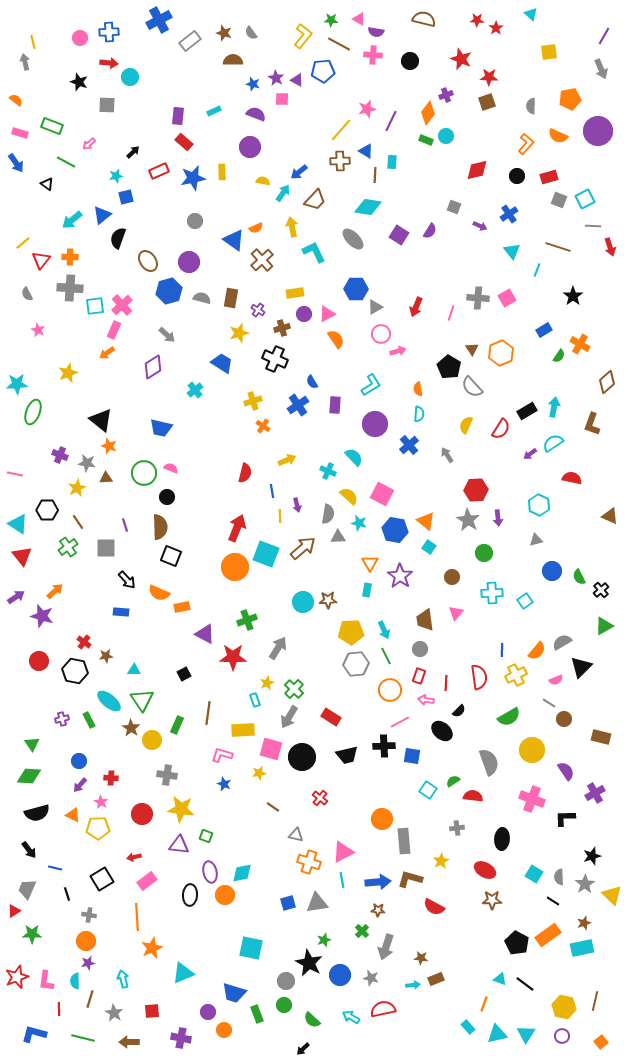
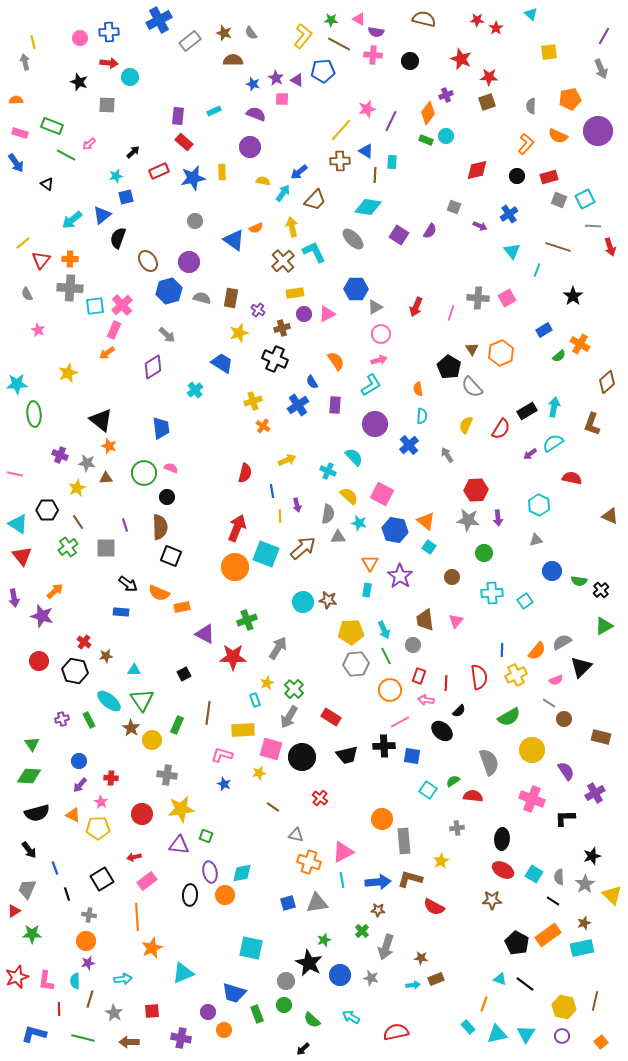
orange semicircle at (16, 100): rotated 40 degrees counterclockwise
green line at (66, 162): moved 7 px up
orange cross at (70, 257): moved 2 px down
brown cross at (262, 260): moved 21 px right, 1 px down
orange semicircle at (336, 339): moved 22 px down
pink arrow at (398, 351): moved 19 px left, 9 px down
green semicircle at (559, 356): rotated 16 degrees clockwise
green ellipse at (33, 412): moved 1 px right, 2 px down; rotated 25 degrees counterclockwise
cyan semicircle at (419, 414): moved 3 px right, 2 px down
blue trapezoid at (161, 428): rotated 110 degrees counterclockwise
gray star at (468, 520): rotated 25 degrees counterclockwise
green semicircle at (579, 577): moved 4 px down; rotated 56 degrees counterclockwise
black arrow at (127, 580): moved 1 px right, 4 px down; rotated 12 degrees counterclockwise
purple arrow at (16, 597): moved 2 px left, 1 px down; rotated 114 degrees clockwise
brown star at (328, 600): rotated 12 degrees clockwise
pink triangle at (456, 613): moved 8 px down
gray circle at (420, 649): moved 7 px left, 4 px up
yellow star at (181, 809): rotated 16 degrees counterclockwise
blue line at (55, 868): rotated 56 degrees clockwise
red ellipse at (485, 870): moved 18 px right
cyan arrow at (123, 979): rotated 96 degrees clockwise
red semicircle at (383, 1009): moved 13 px right, 23 px down
